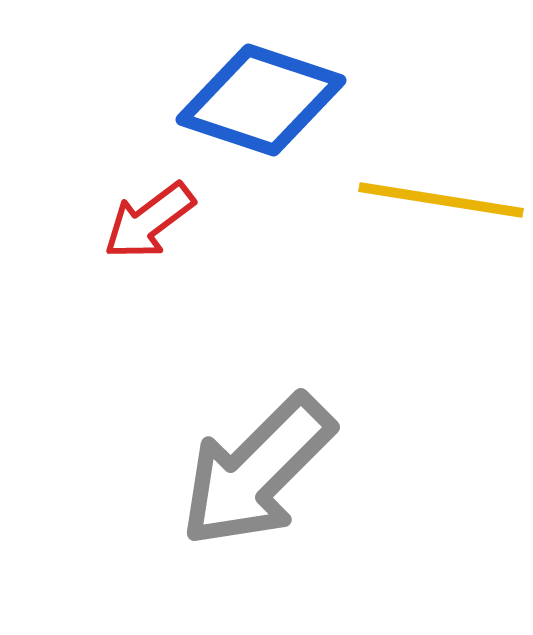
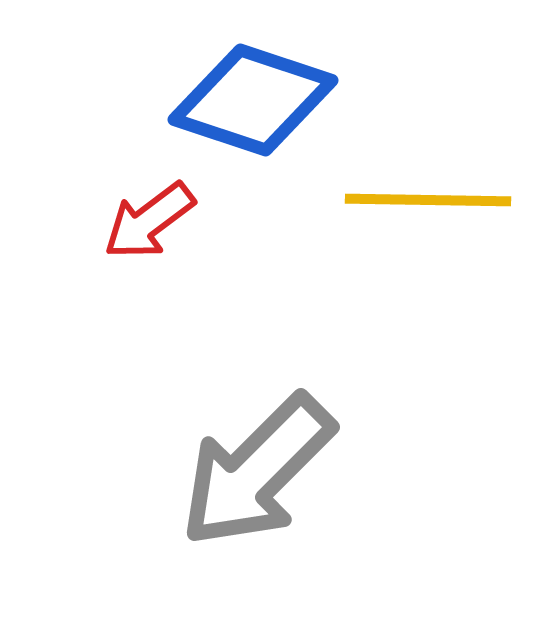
blue diamond: moved 8 px left
yellow line: moved 13 px left; rotated 8 degrees counterclockwise
